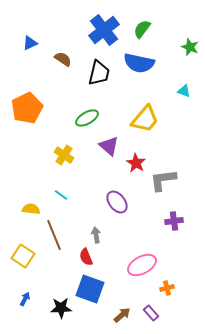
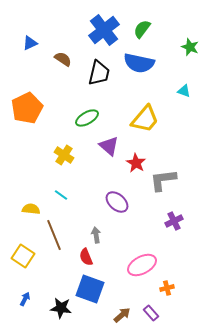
purple ellipse: rotated 10 degrees counterclockwise
purple cross: rotated 18 degrees counterclockwise
black star: rotated 10 degrees clockwise
